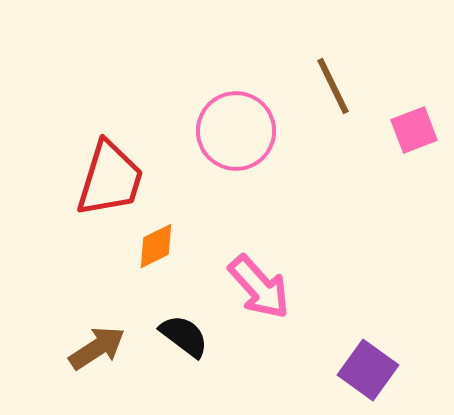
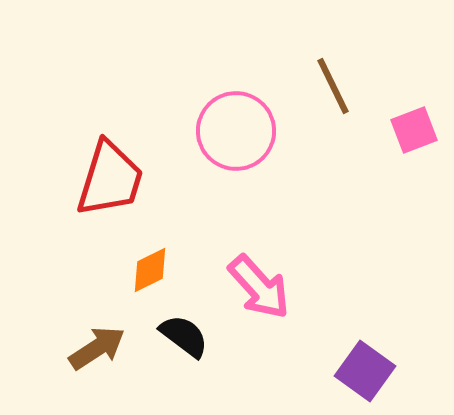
orange diamond: moved 6 px left, 24 px down
purple square: moved 3 px left, 1 px down
